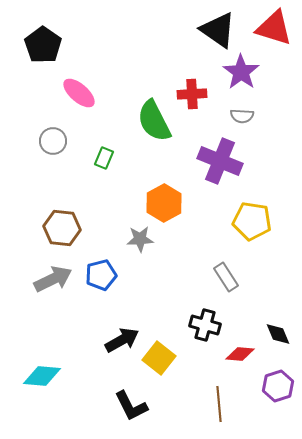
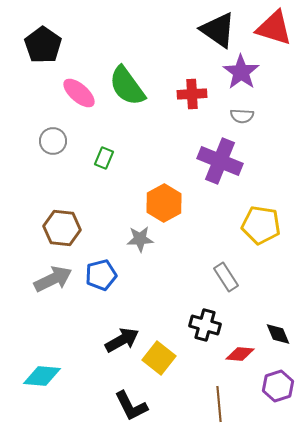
green semicircle: moved 27 px left, 35 px up; rotated 9 degrees counterclockwise
yellow pentagon: moved 9 px right, 4 px down
